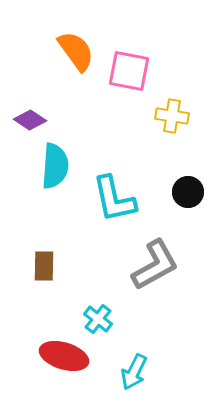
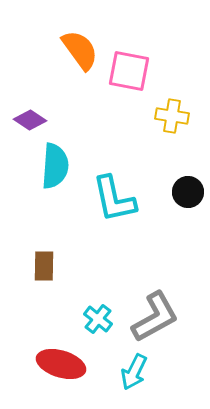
orange semicircle: moved 4 px right, 1 px up
gray L-shape: moved 52 px down
red ellipse: moved 3 px left, 8 px down
